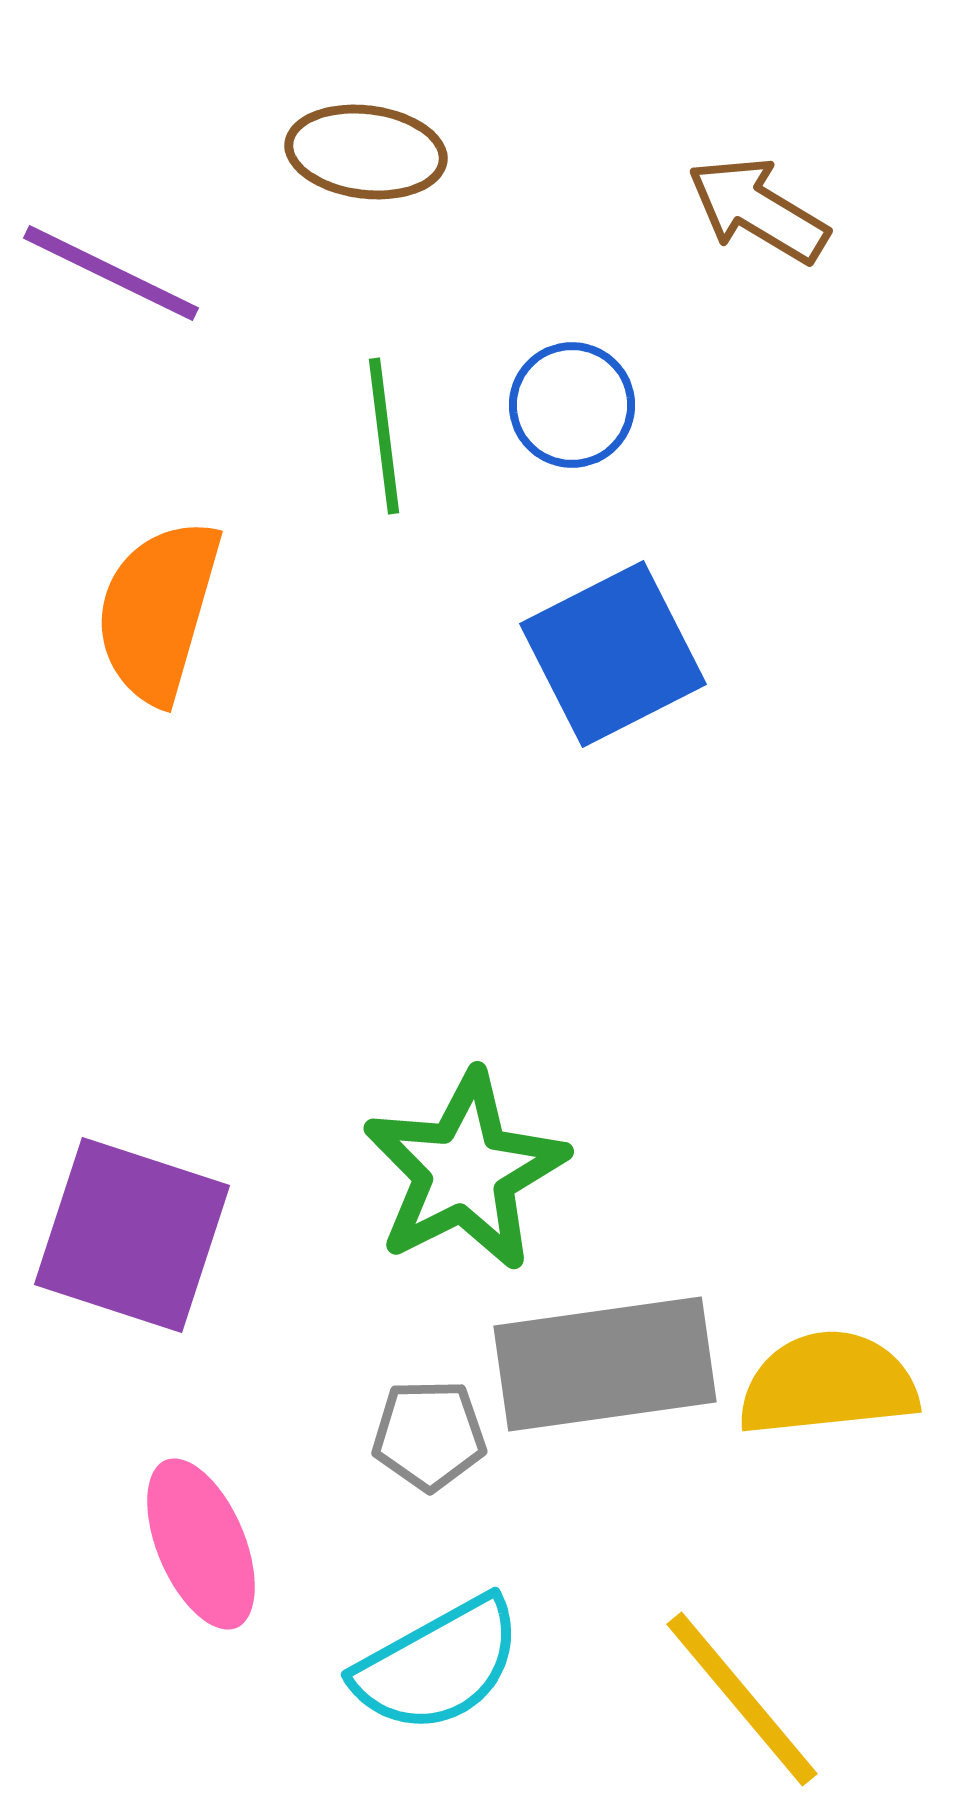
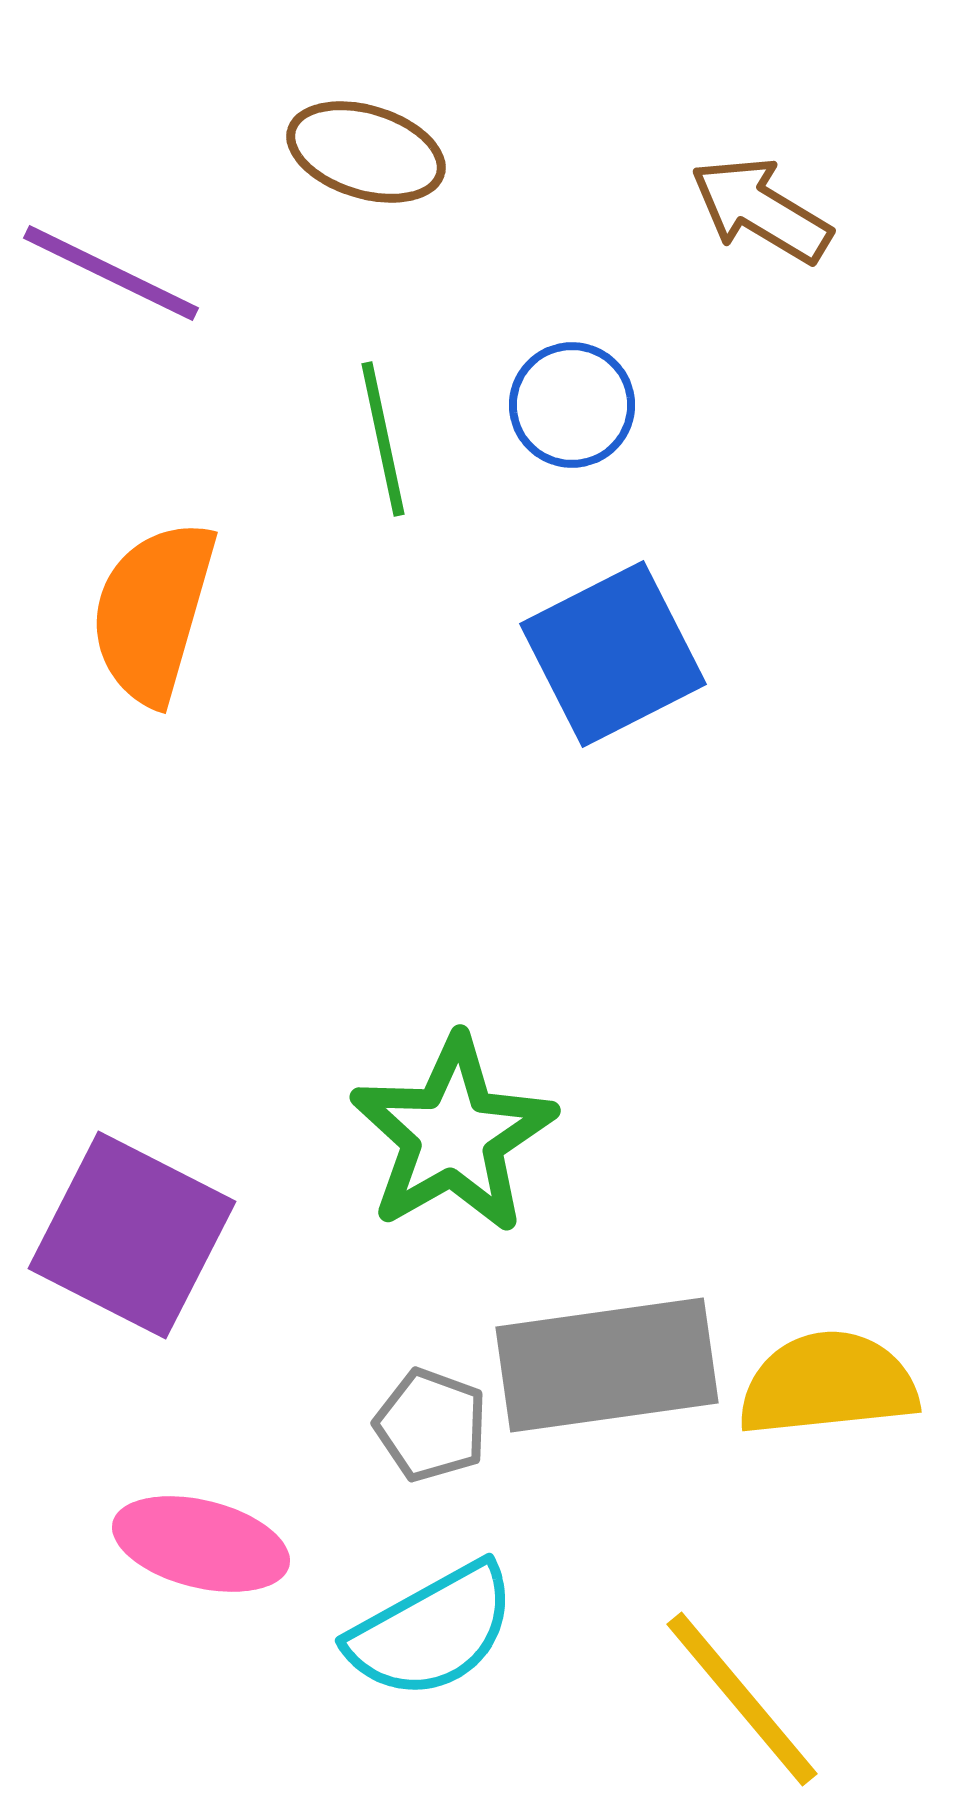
brown ellipse: rotated 10 degrees clockwise
brown arrow: moved 3 px right
green line: moved 1 px left, 3 px down; rotated 5 degrees counterclockwise
orange semicircle: moved 5 px left, 1 px down
green star: moved 12 px left, 36 px up; rotated 3 degrees counterclockwise
purple square: rotated 9 degrees clockwise
gray rectangle: moved 2 px right, 1 px down
gray pentagon: moved 2 px right, 10 px up; rotated 21 degrees clockwise
pink ellipse: rotated 53 degrees counterclockwise
cyan semicircle: moved 6 px left, 34 px up
